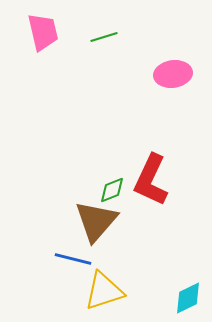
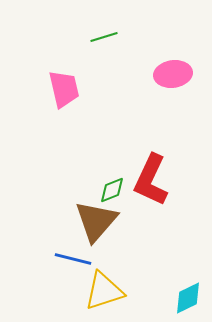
pink trapezoid: moved 21 px right, 57 px down
